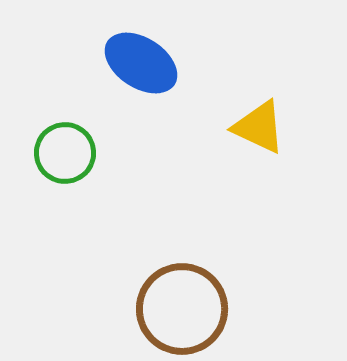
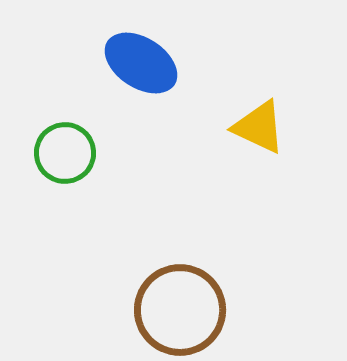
brown circle: moved 2 px left, 1 px down
